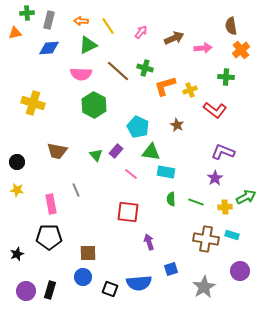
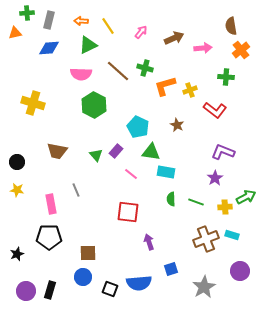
brown cross at (206, 239): rotated 30 degrees counterclockwise
